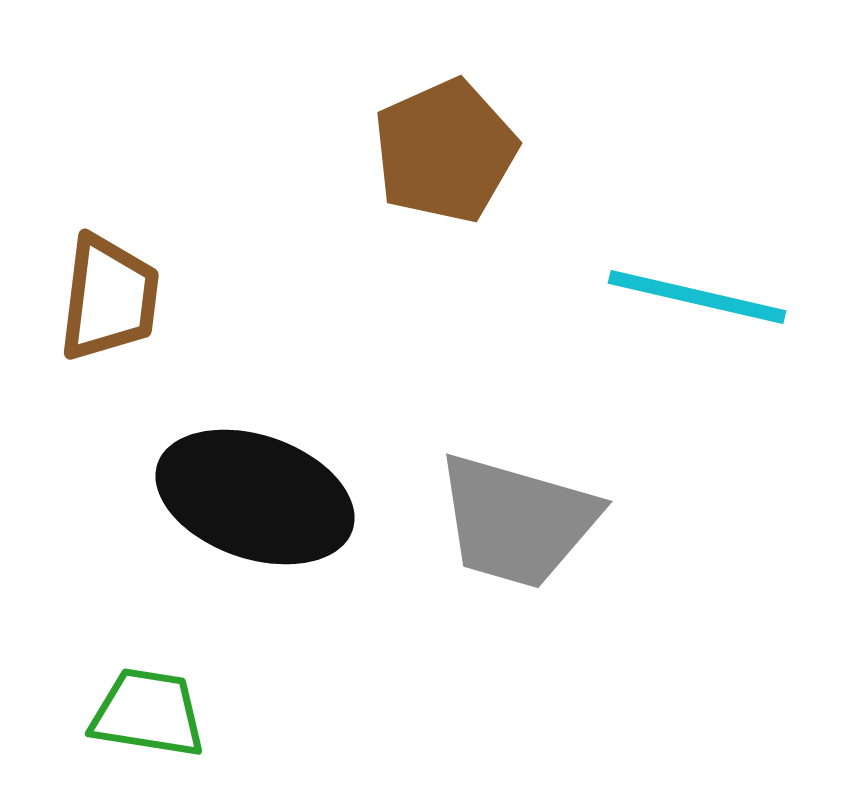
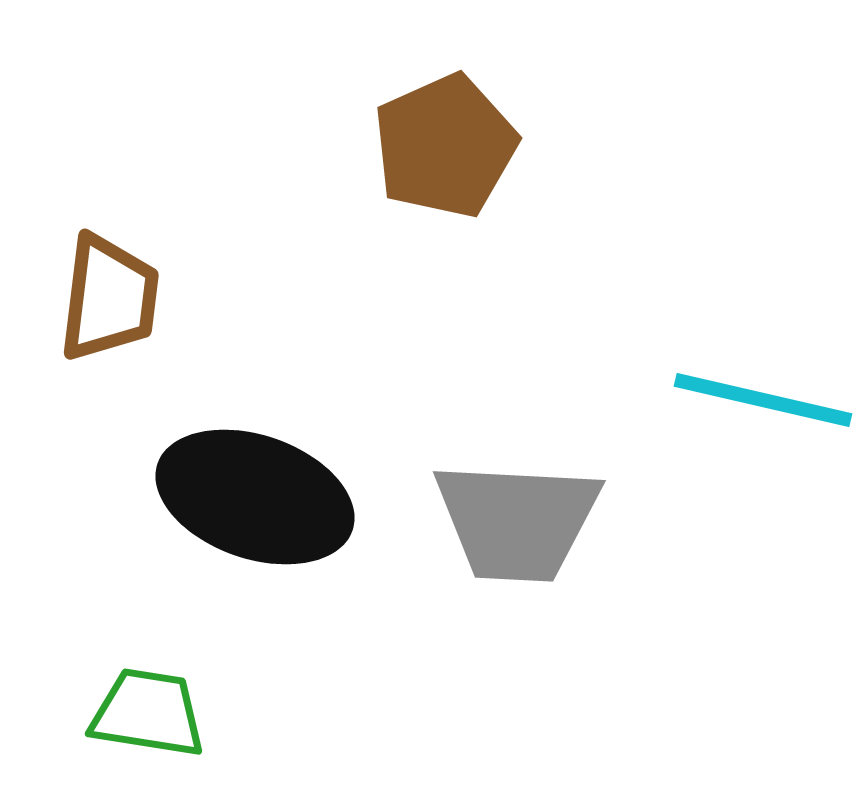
brown pentagon: moved 5 px up
cyan line: moved 66 px right, 103 px down
gray trapezoid: rotated 13 degrees counterclockwise
